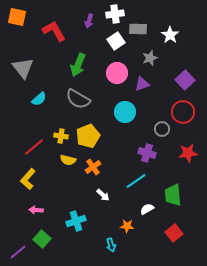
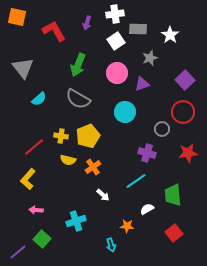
purple arrow: moved 2 px left, 2 px down
